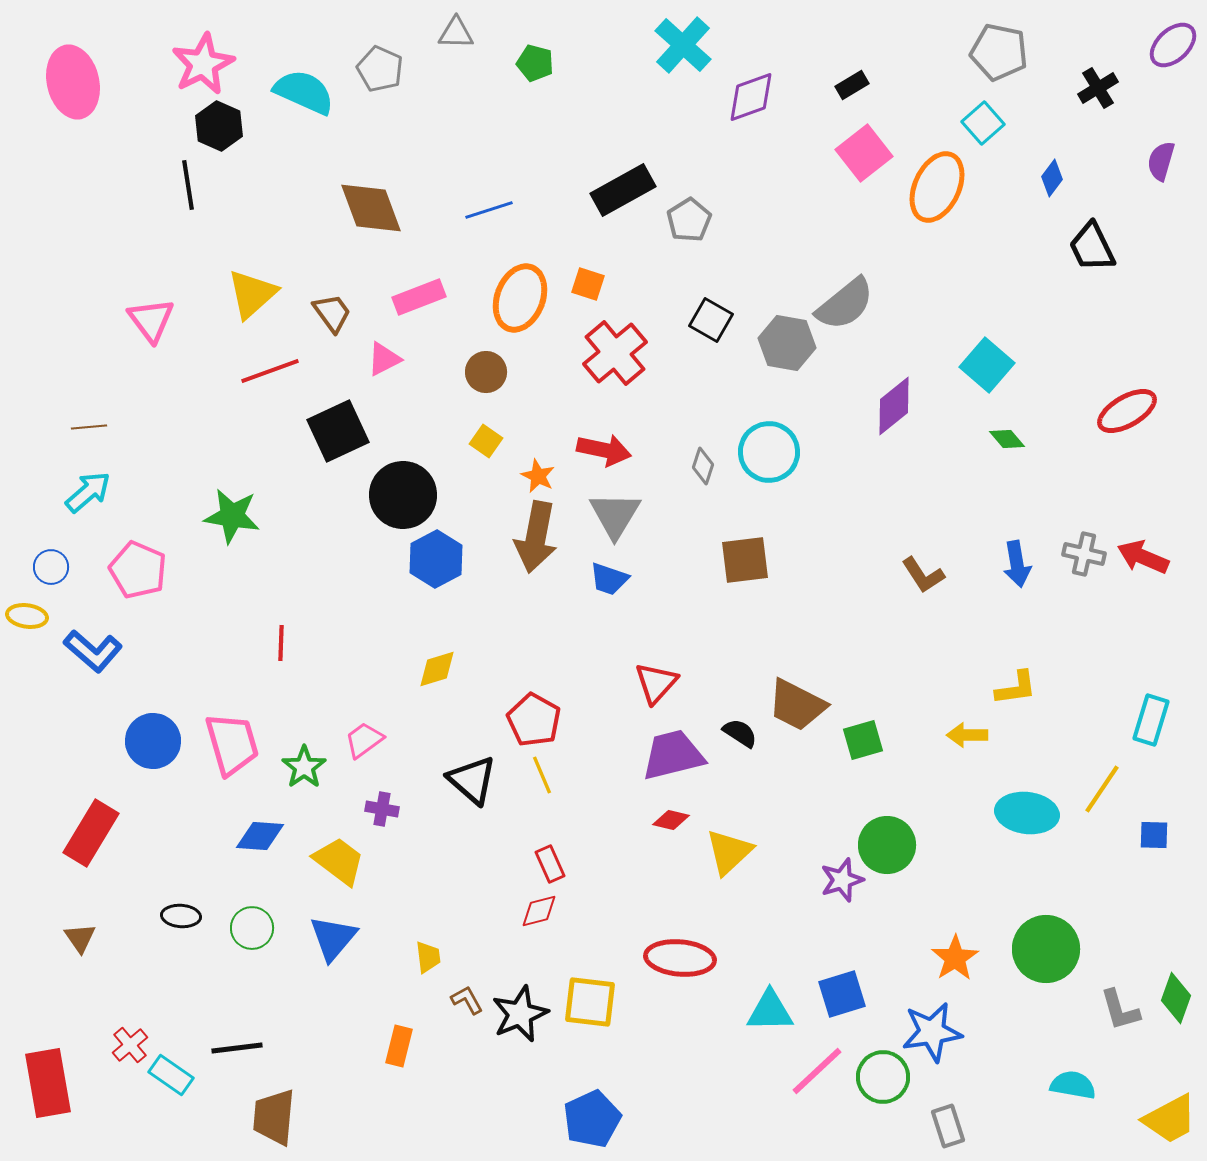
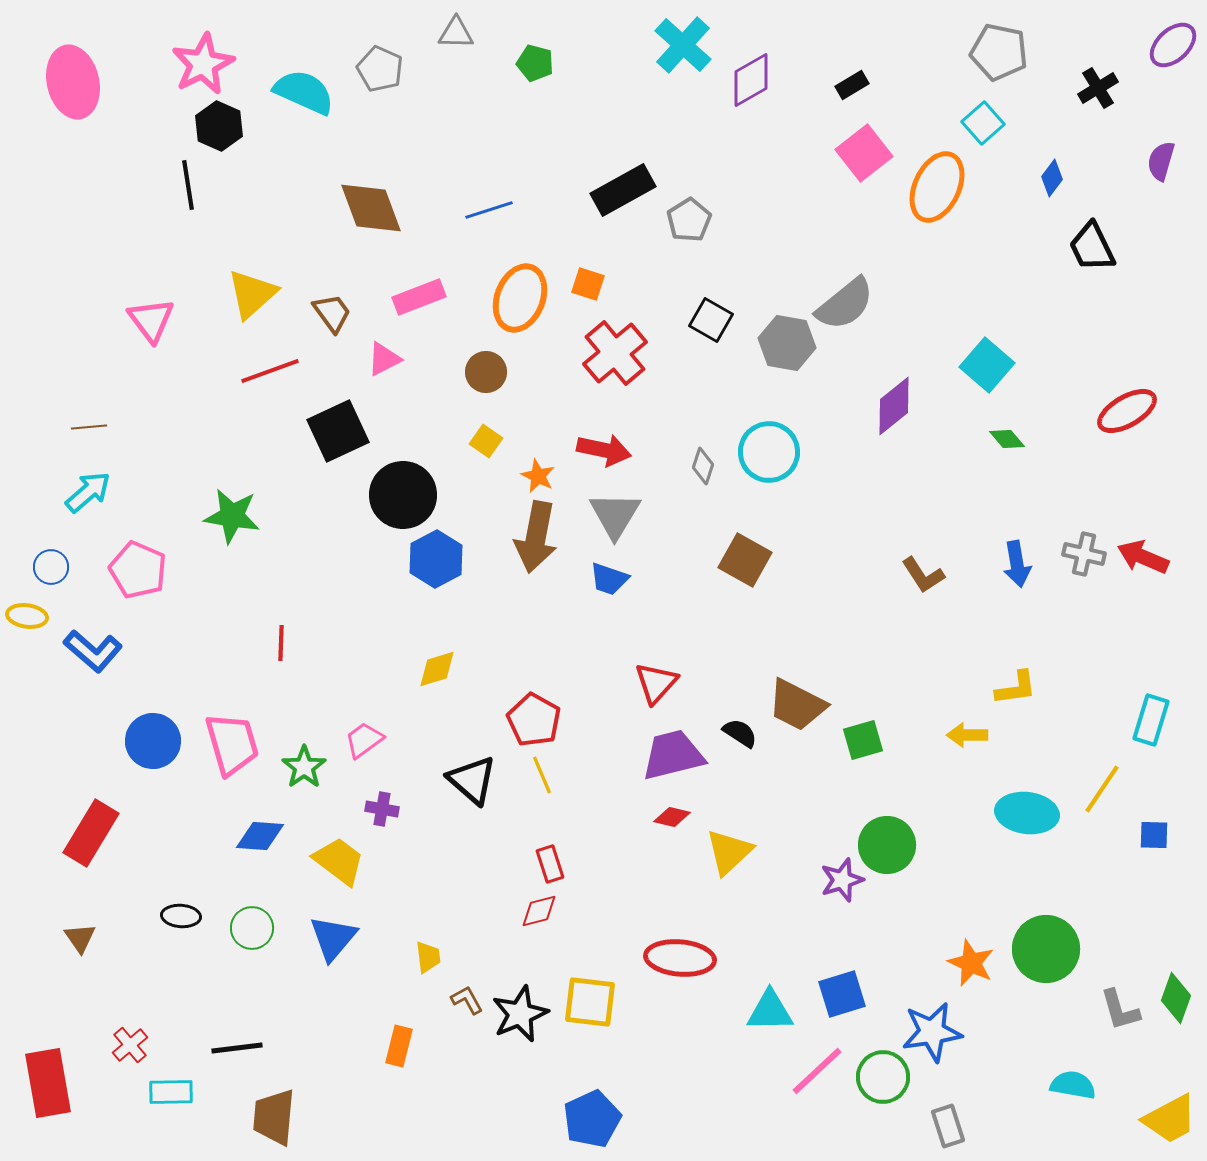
purple diamond at (751, 97): moved 17 px up; rotated 10 degrees counterclockwise
brown square at (745, 560): rotated 36 degrees clockwise
red diamond at (671, 820): moved 1 px right, 3 px up
red rectangle at (550, 864): rotated 6 degrees clockwise
orange star at (955, 958): moved 16 px right, 5 px down; rotated 15 degrees counterclockwise
cyan rectangle at (171, 1075): moved 17 px down; rotated 36 degrees counterclockwise
